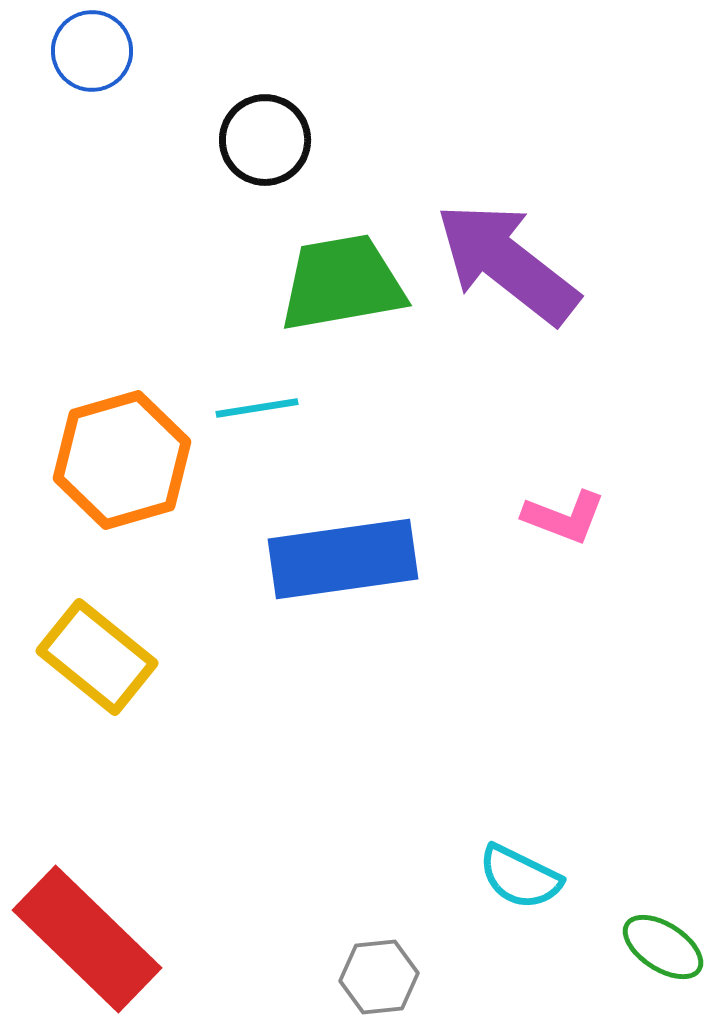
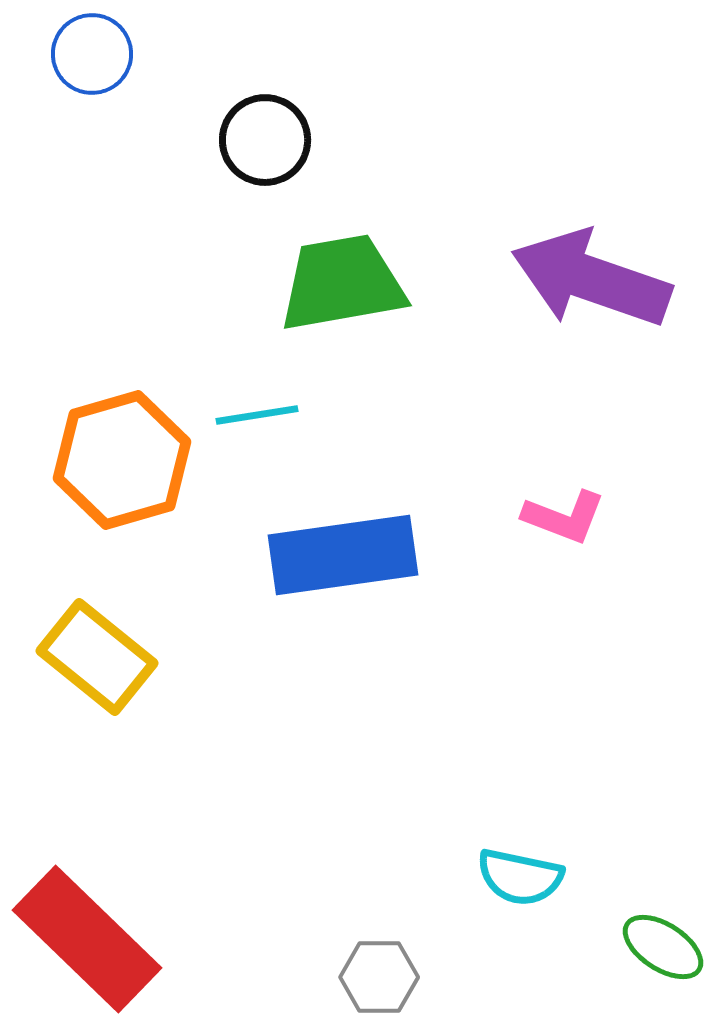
blue circle: moved 3 px down
purple arrow: moved 84 px right, 16 px down; rotated 19 degrees counterclockwise
cyan line: moved 7 px down
blue rectangle: moved 4 px up
cyan semicircle: rotated 14 degrees counterclockwise
gray hexagon: rotated 6 degrees clockwise
